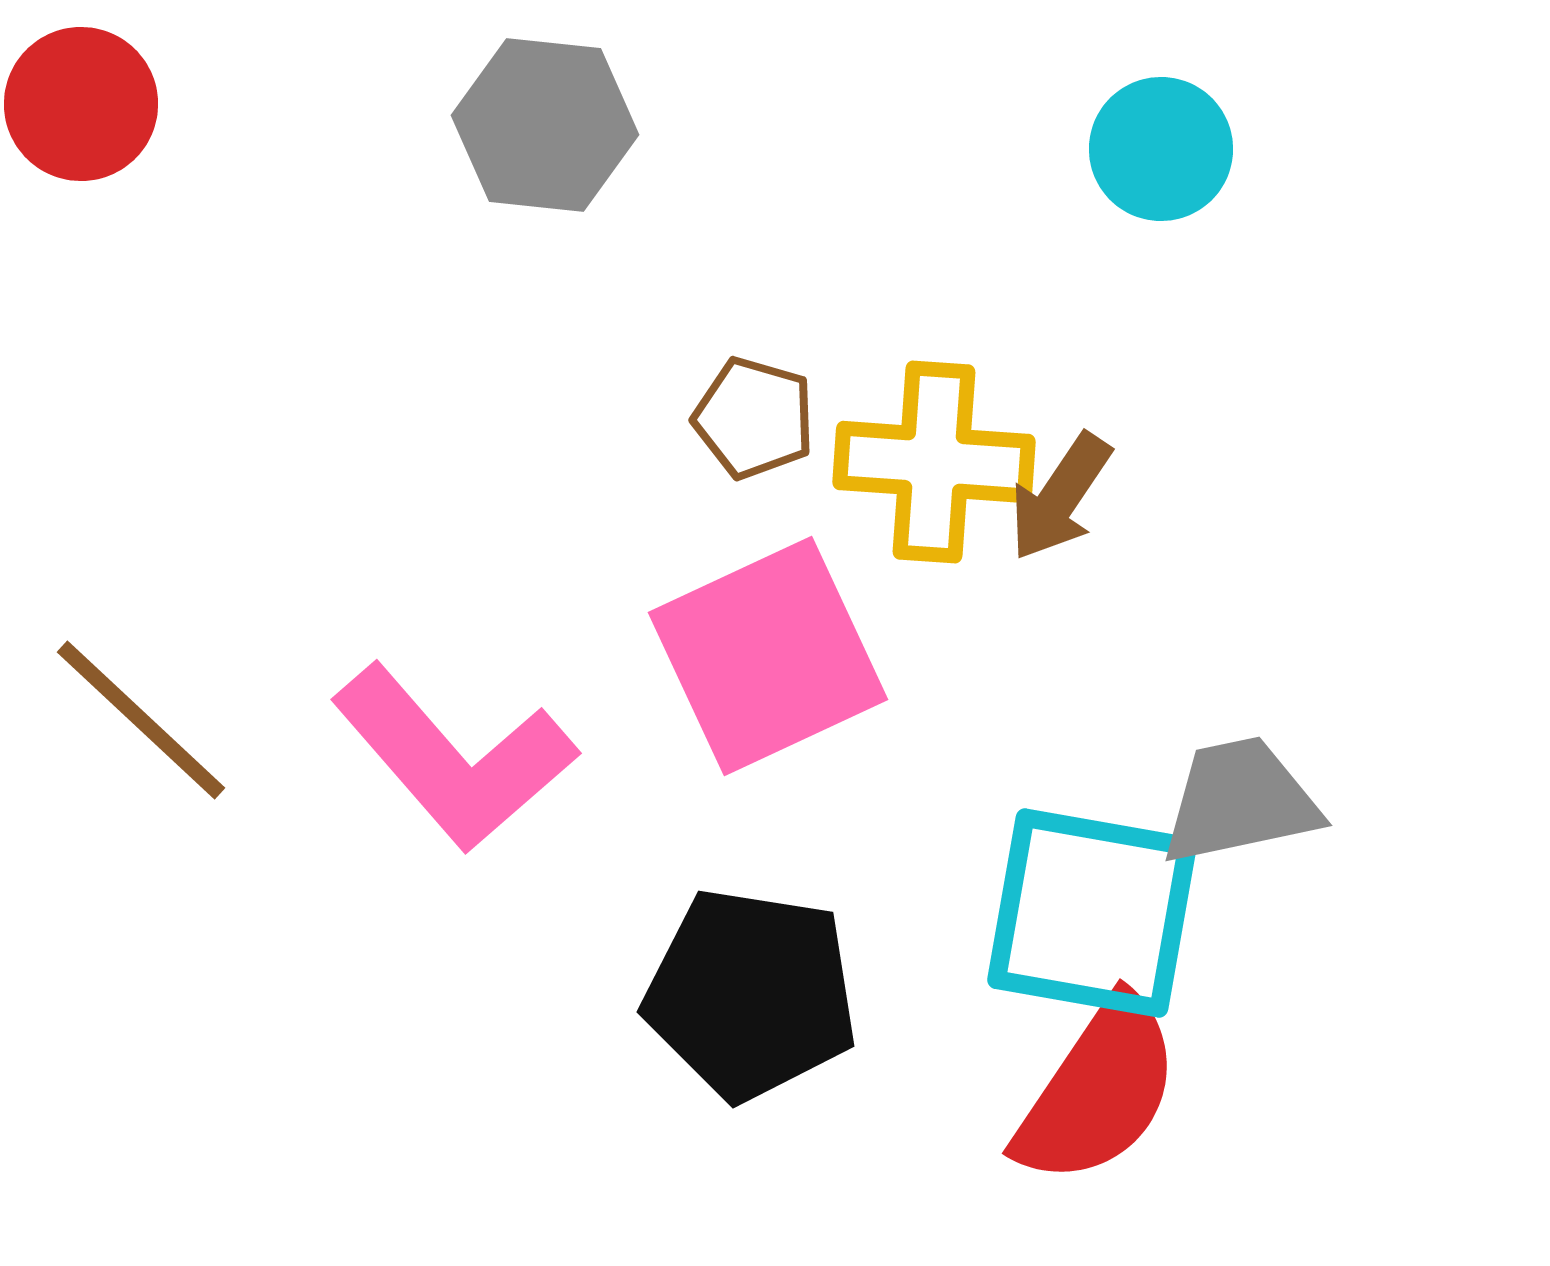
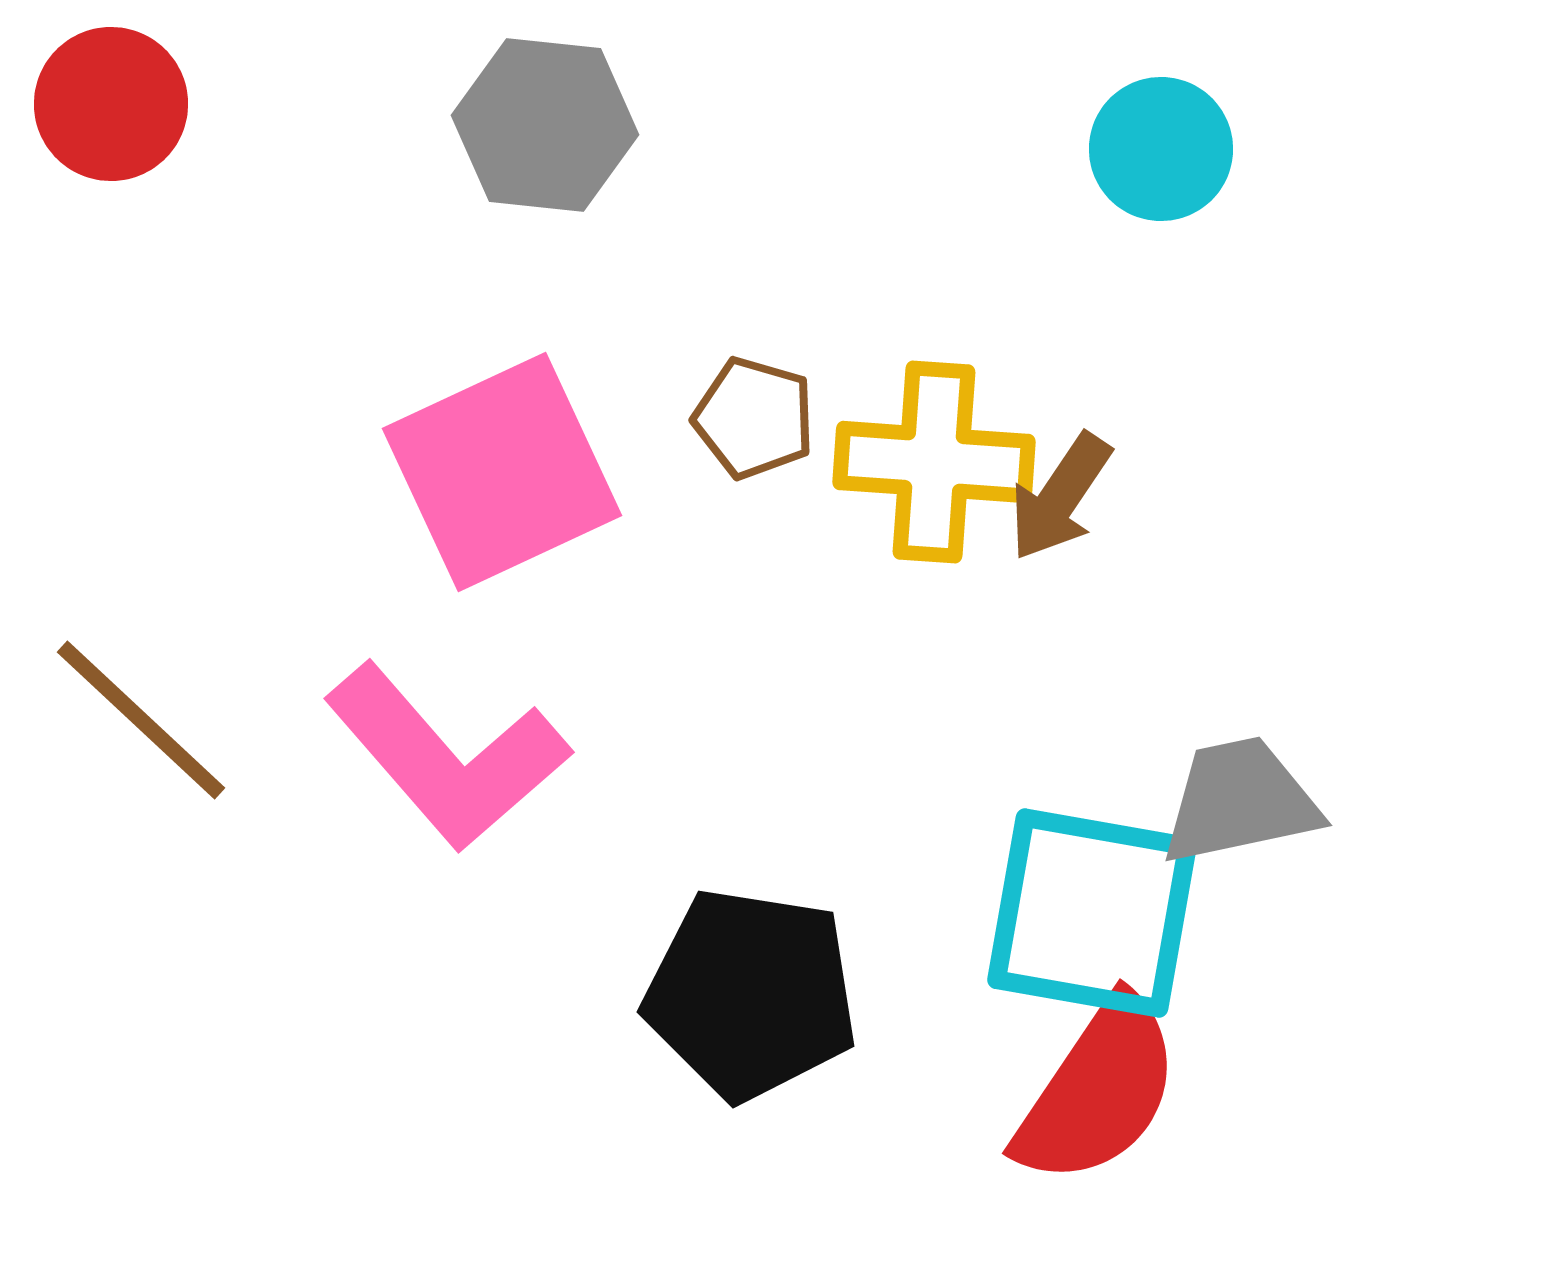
red circle: moved 30 px right
pink square: moved 266 px left, 184 px up
pink L-shape: moved 7 px left, 1 px up
